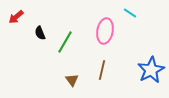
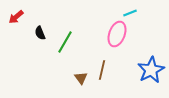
cyan line: rotated 56 degrees counterclockwise
pink ellipse: moved 12 px right, 3 px down; rotated 10 degrees clockwise
brown triangle: moved 9 px right, 2 px up
